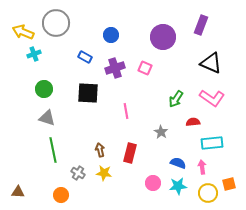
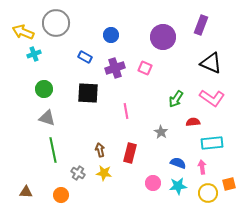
brown triangle: moved 8 px right
